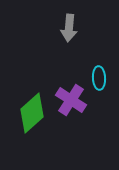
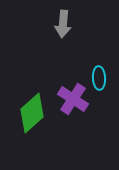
gray arrow: moved 6 px left, 4 px up
purple cross: moved 2 px right, 1 px up
